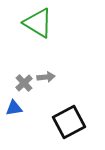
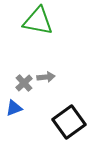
green triangle: moved 2 px up; rotated 20 degrees counterclockwise
blue triangle: rotated 12 degrees counterclockwise
black square: rotated 8 degrees counterclockwise
